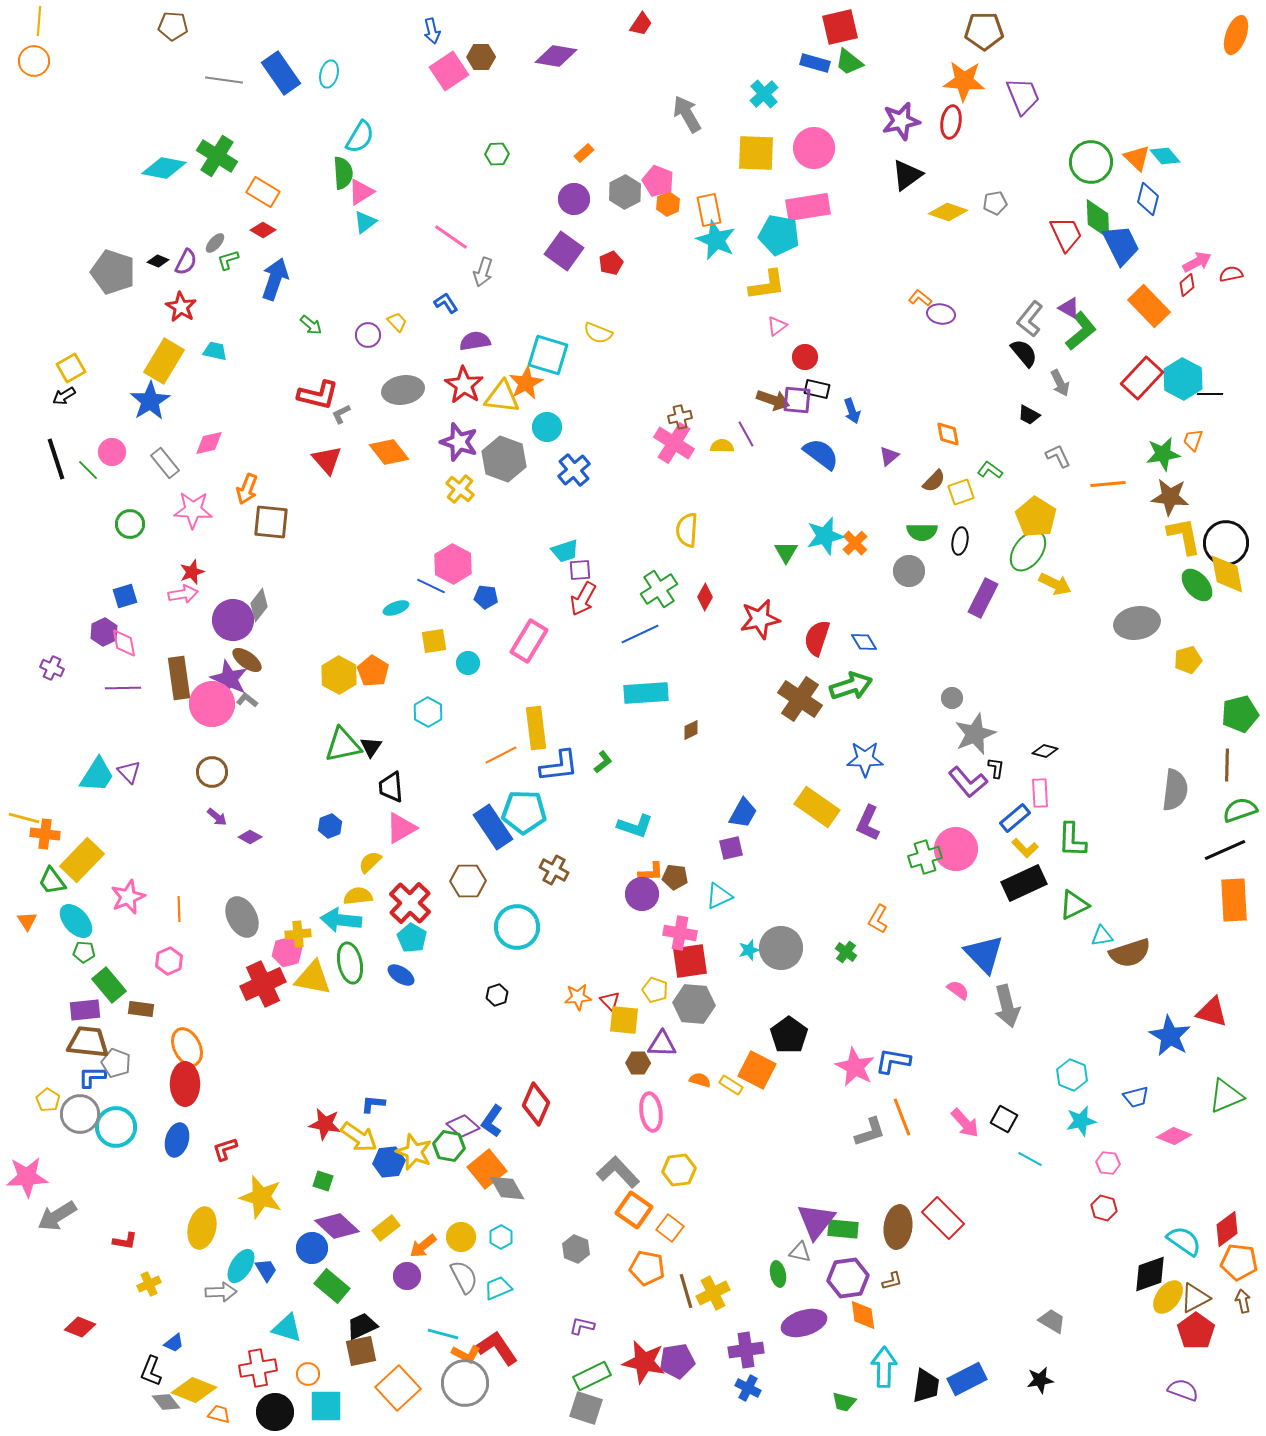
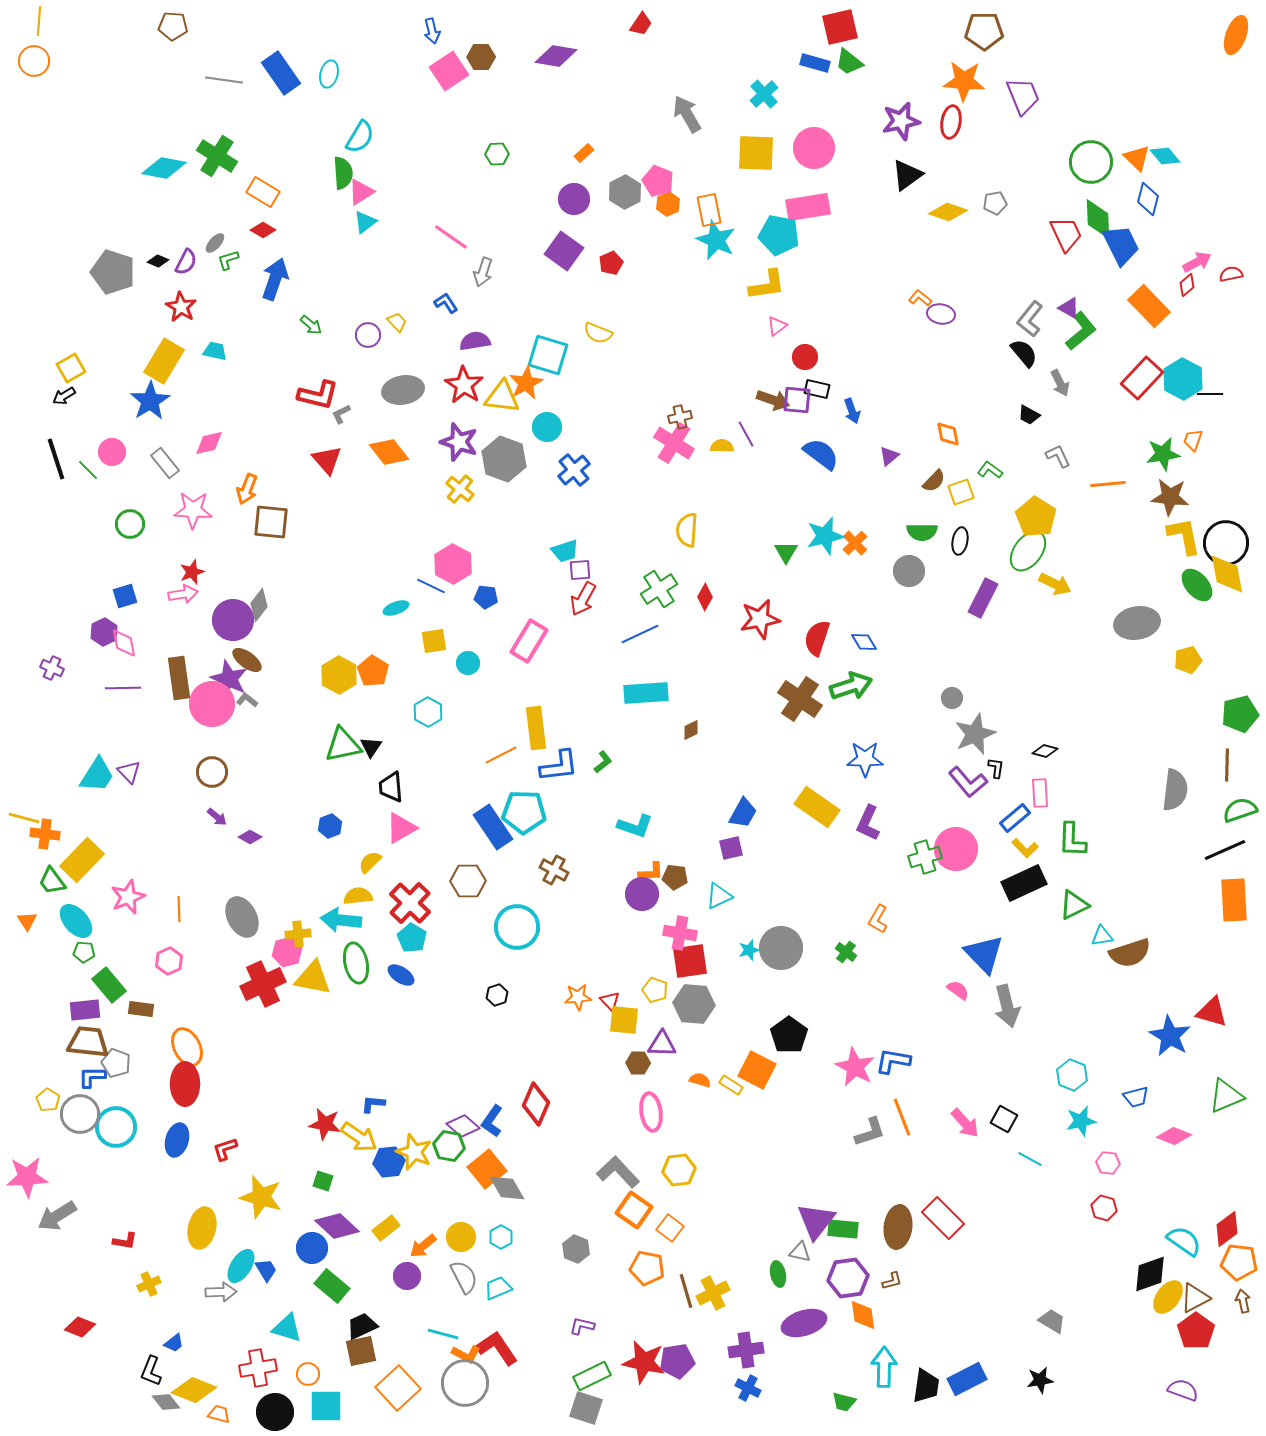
green ellipse at (350, 963): moved 6 px right
